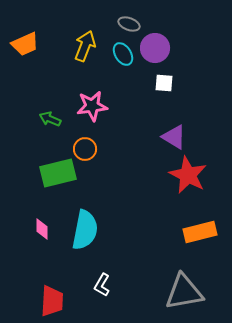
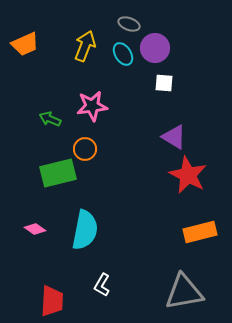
pink diamond: moved 7 px left; rotated 55 degrees counterclockwise
